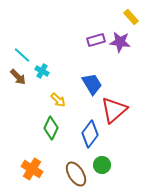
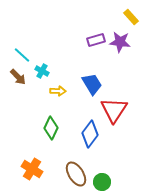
yellow arrow: moved 9 px up; rotated 42 degrees counterclockwise
red triangle: rotated 16 degrees counterclockwise
green circle: moved 17 px down
